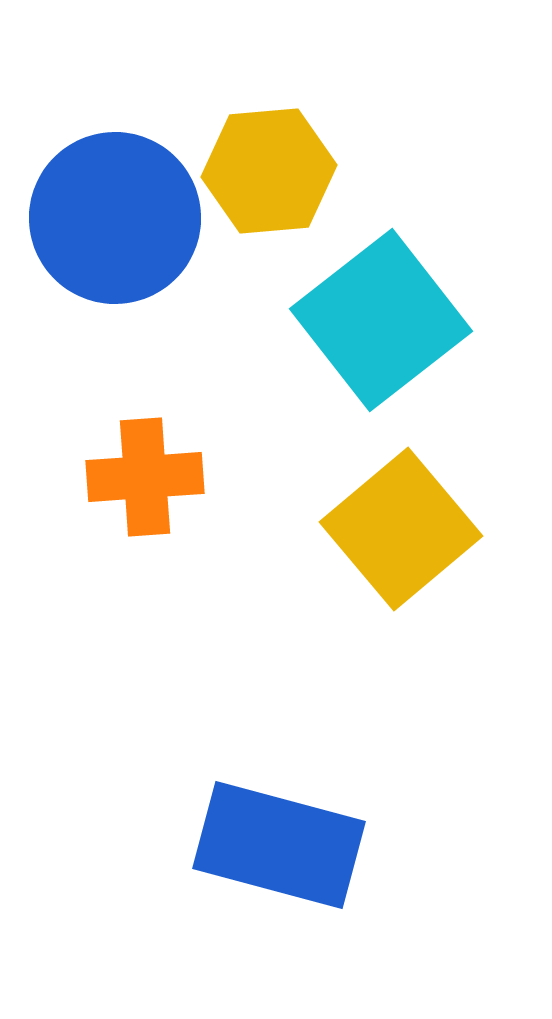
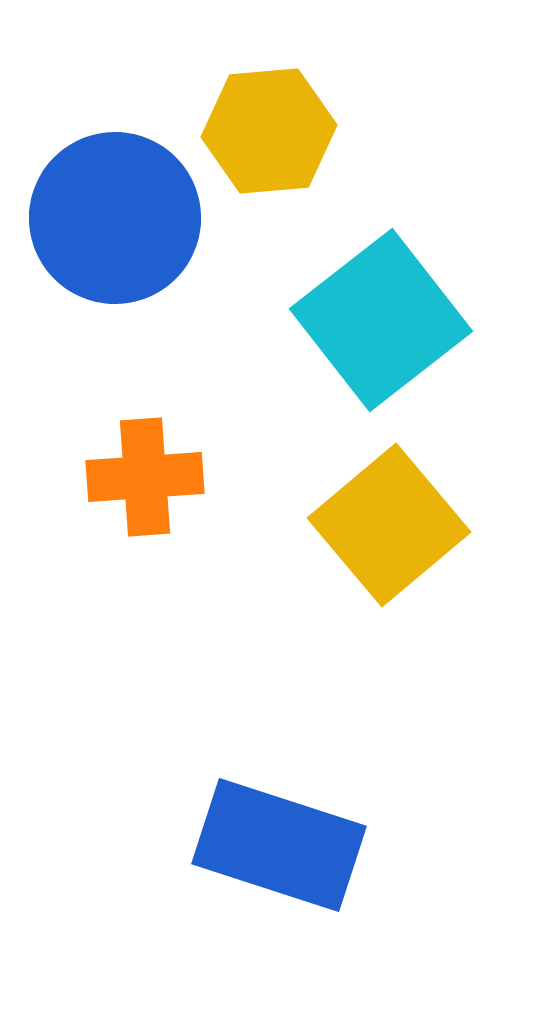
yellow hexagon: moved 40 px up
yellow square: moved 12 px left, 4 px up
blue rectangle: rotated 3 degrees clockwise
